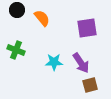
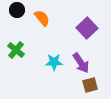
purple square: rotated 35 degrees counterclockwise
green cross: rotated 18 degrees clockwise
